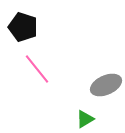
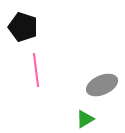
pink line: moved 1 px left, 1 px down; rotated 32 degrees clockwise
gray ellipse: moved 4 px left
